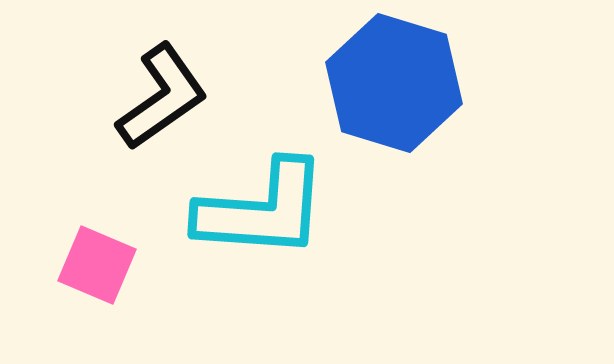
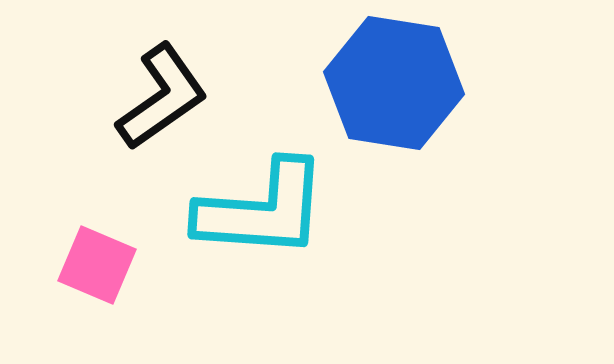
blue hexagon: rotated 8 degrees counterclockwise
